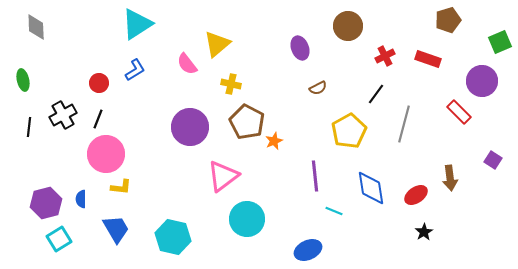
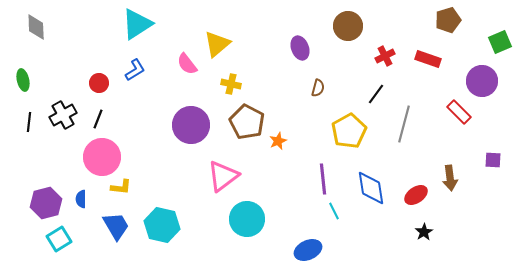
brown semicircle at (318, 88): rotated 48 degrees counterclockwise
black line at (29, 127): moved 5 px up
purple circle at (190, 127): moved 1 px right, 2 px up
orange star at (274, 141): moved 4 px right
pink circle at (106, 154): moved 4 px left, 3 px down
purple square at (493, 160): rotated 30 degrees counterclockwise
purple line at (315, 176): moved 8 px right, 3 px down
cyan line at (334, 211): rotated 42 degrees clockwise
blue trapezoid at (116, 229): moved 3 px up
cyan hexagon at (173, 237): moved 11 px left, 12 px up
